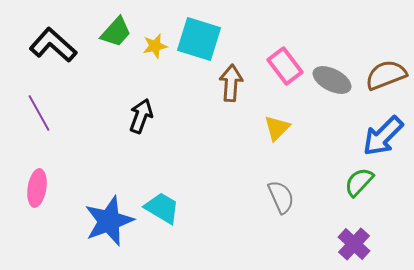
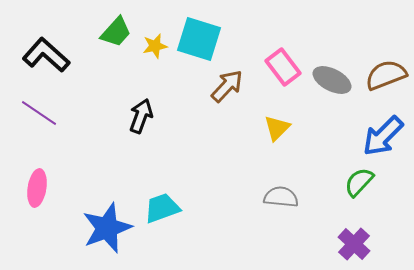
black L-shape: moved 7 px left, 10 px down
pink rectangle: moved 2 px left, 1 px down
brown arrow: moved 4 px left, 3 px down; rotated 39 degrees clockwise
purple line: rotated 27 degrees counterclockwise
gray semicircle: rotated 60 degrees counterclockwise
cyan trapezoid: rotated 51 degrees counterclockwise
blue star: moved 2 px left, 7 px down
